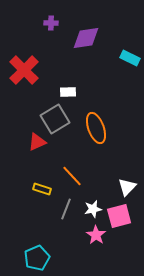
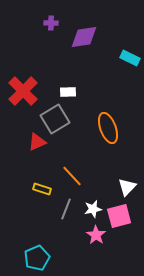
purple diamond: moved 2 px left, 1 px up
red cross: moved 1 px left, 21 px down
orange ellipse: moved 12 px right
